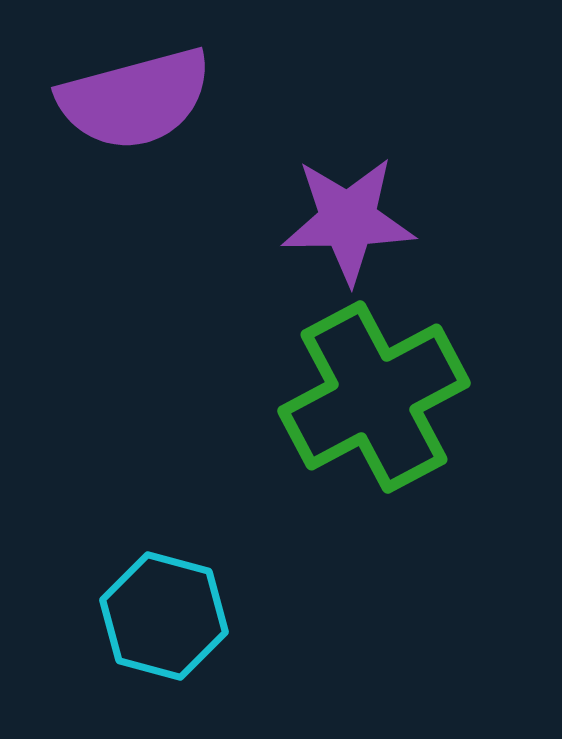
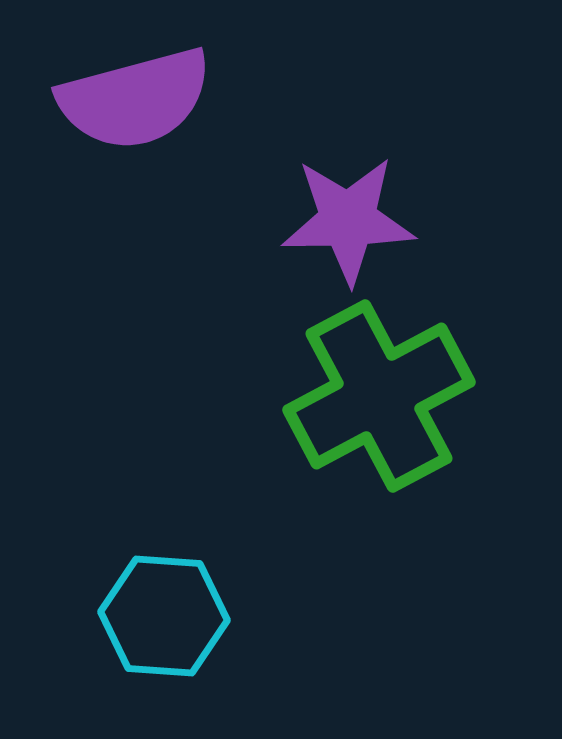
green cross: moved 5 px right, 1 px up
cyan hexagon: rotated 11 degrees counterclockwise
